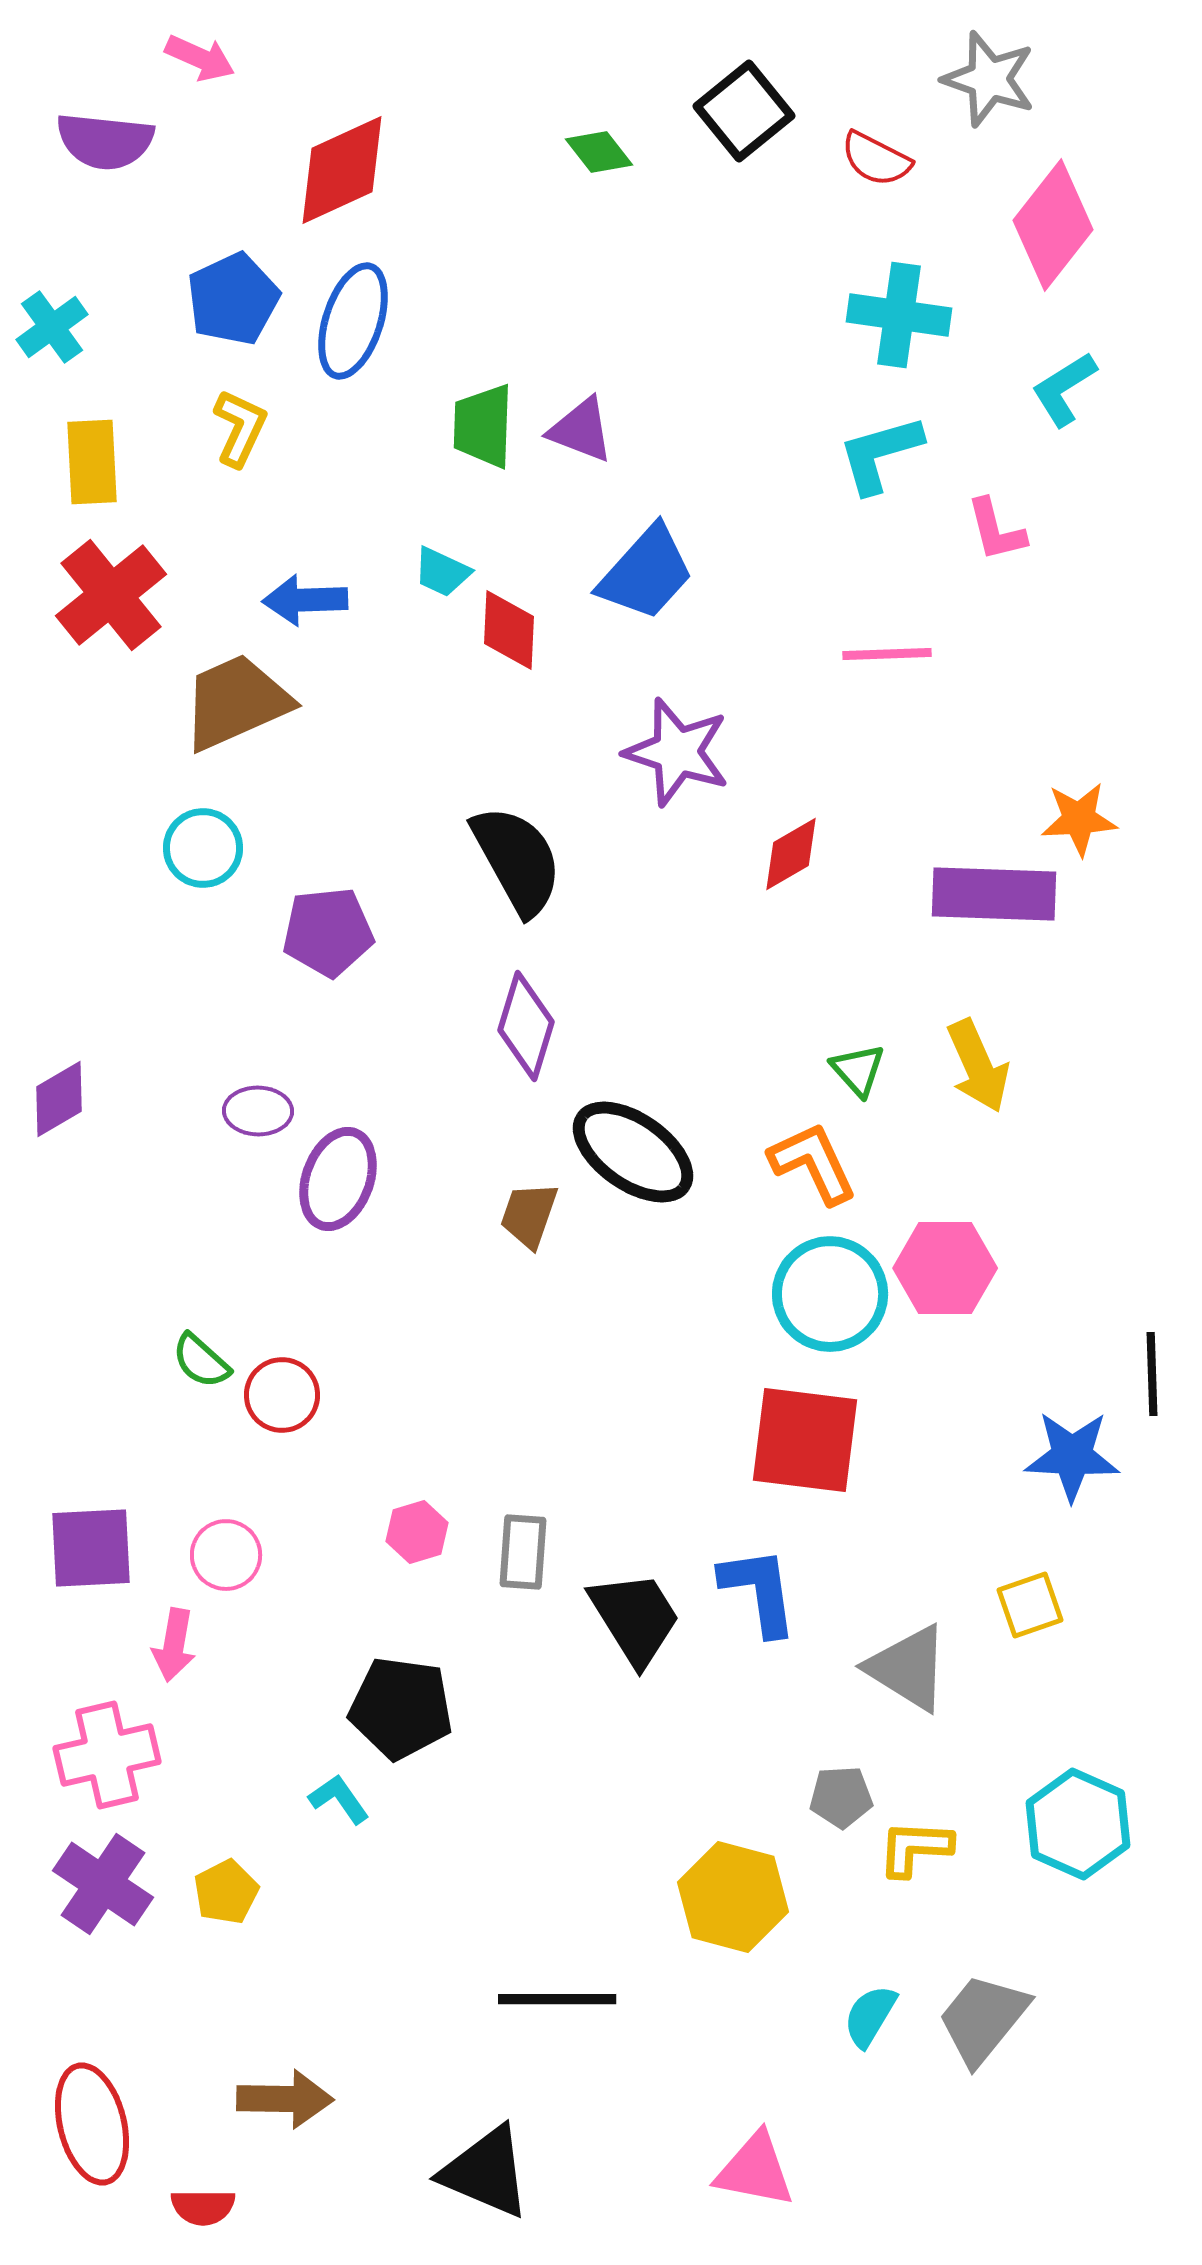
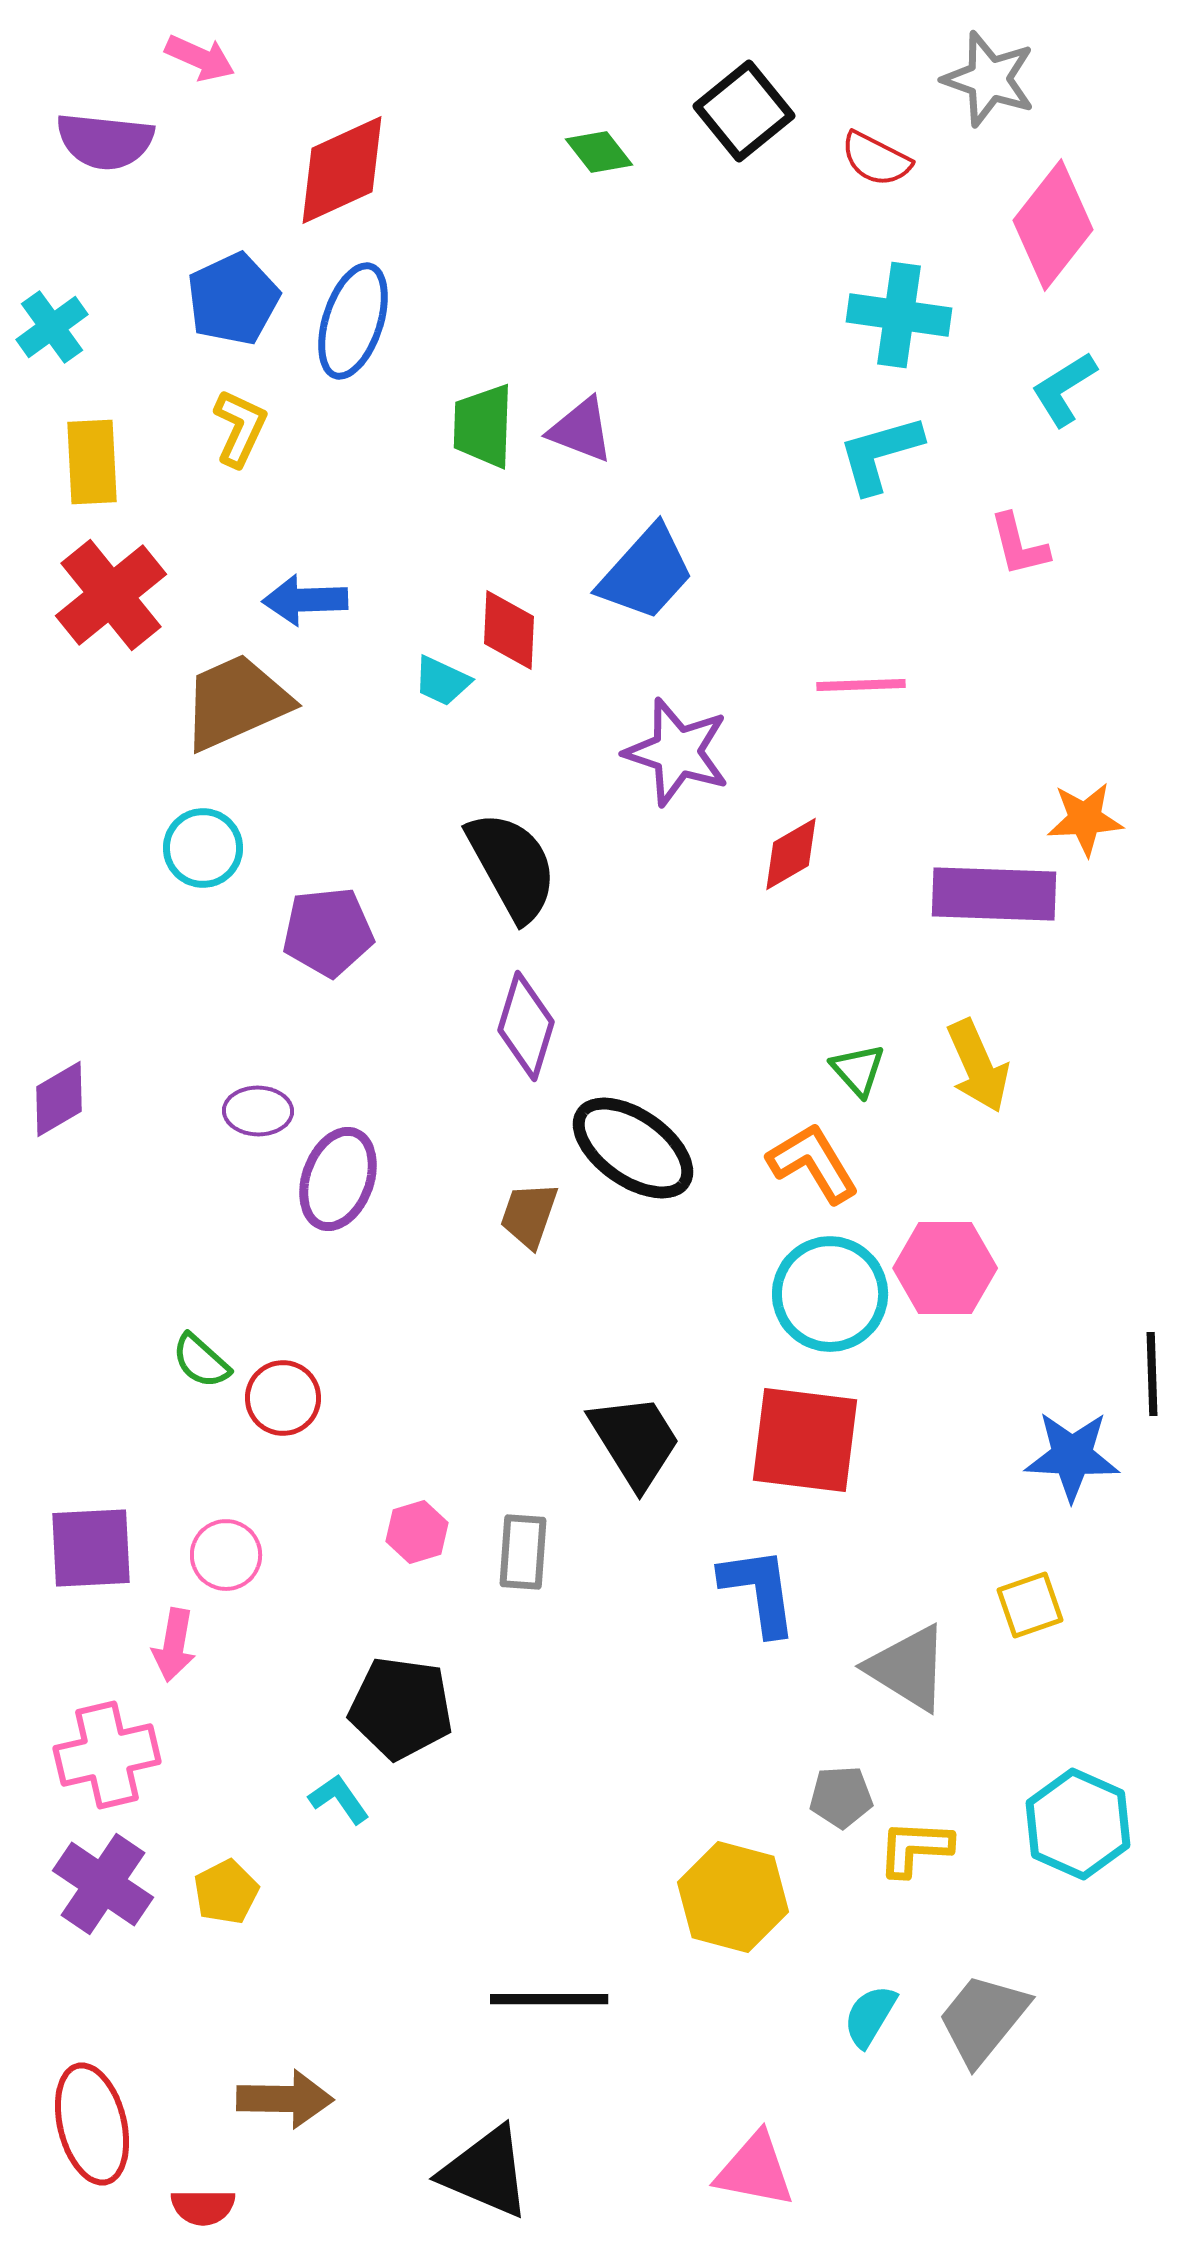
pink L-shape at (996, 530): moved 23 px right, 15 px down
cyan trapezoid at (442, 572): moved 109 px down
pink line at (887, 654): moved 26 px left, 31 px down
orange star at (1079, 819): moved 6 px right
black semicircle at (517, 860): moved 5 px left, 6 px down
black ellipse at (633, 1152): moved 4 px up
orange L-shape at (813, 1163): rotated 6 degrees counterclockwise
red circle at (282, 1395): moved 1 px right, 3 px down
black trapezoid at (635, 1618): moved 177 px up
black line at (557, 1999): moved 8 px left
